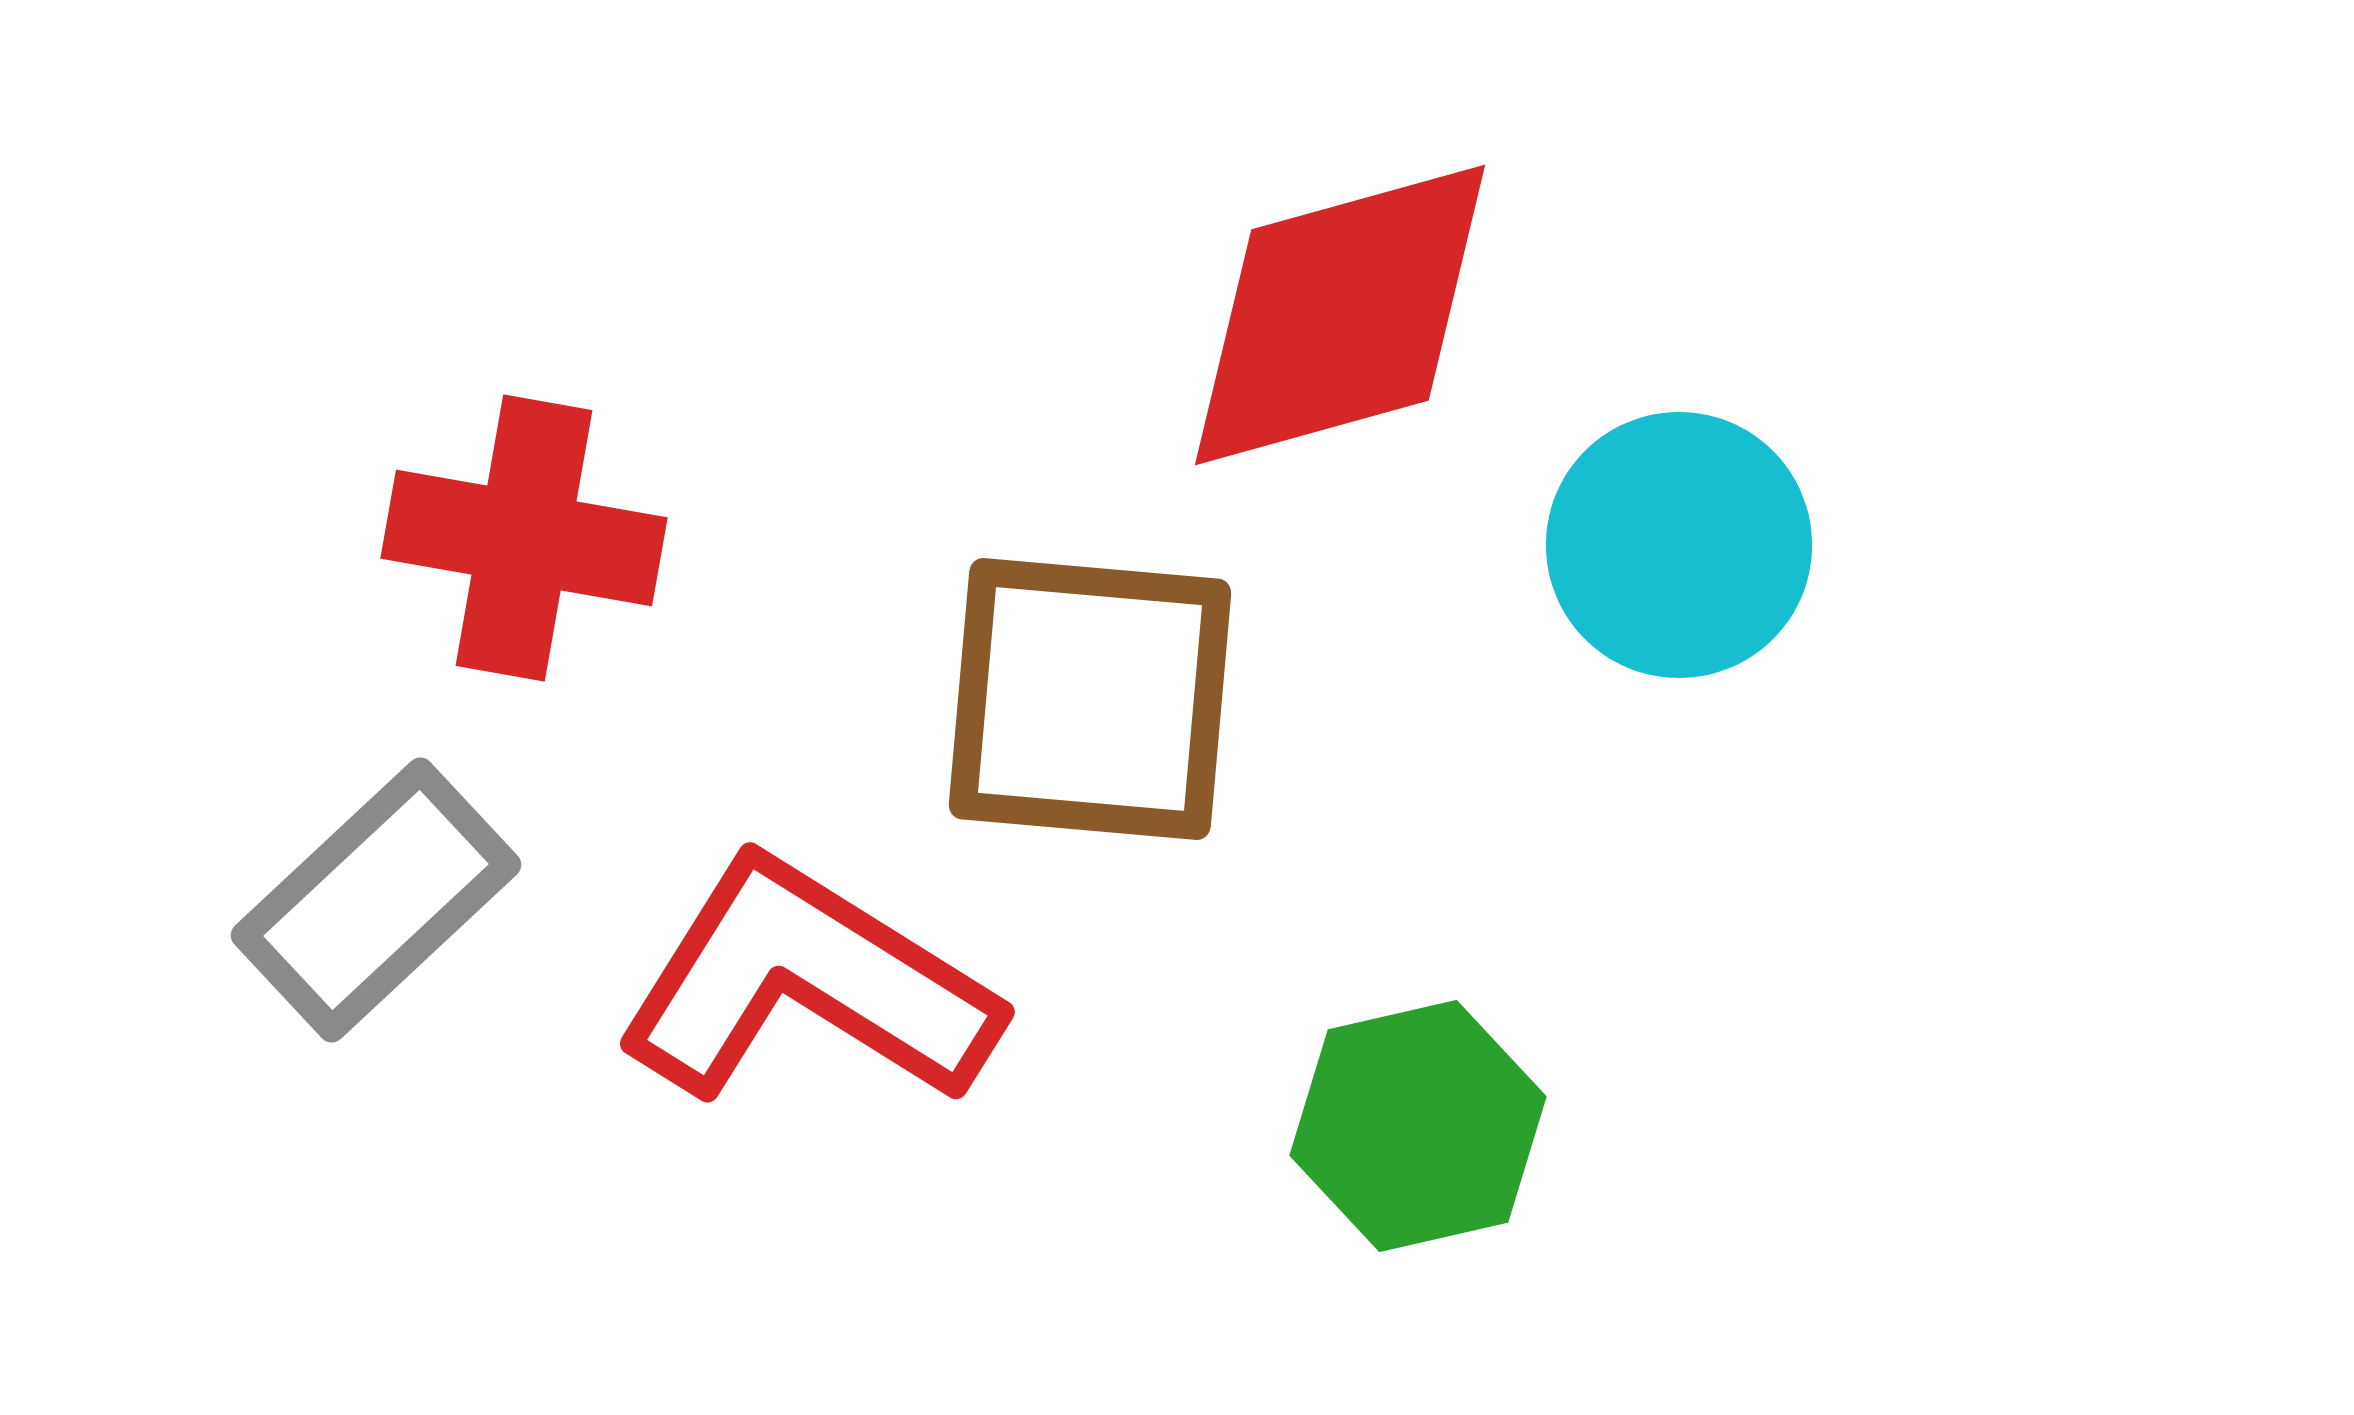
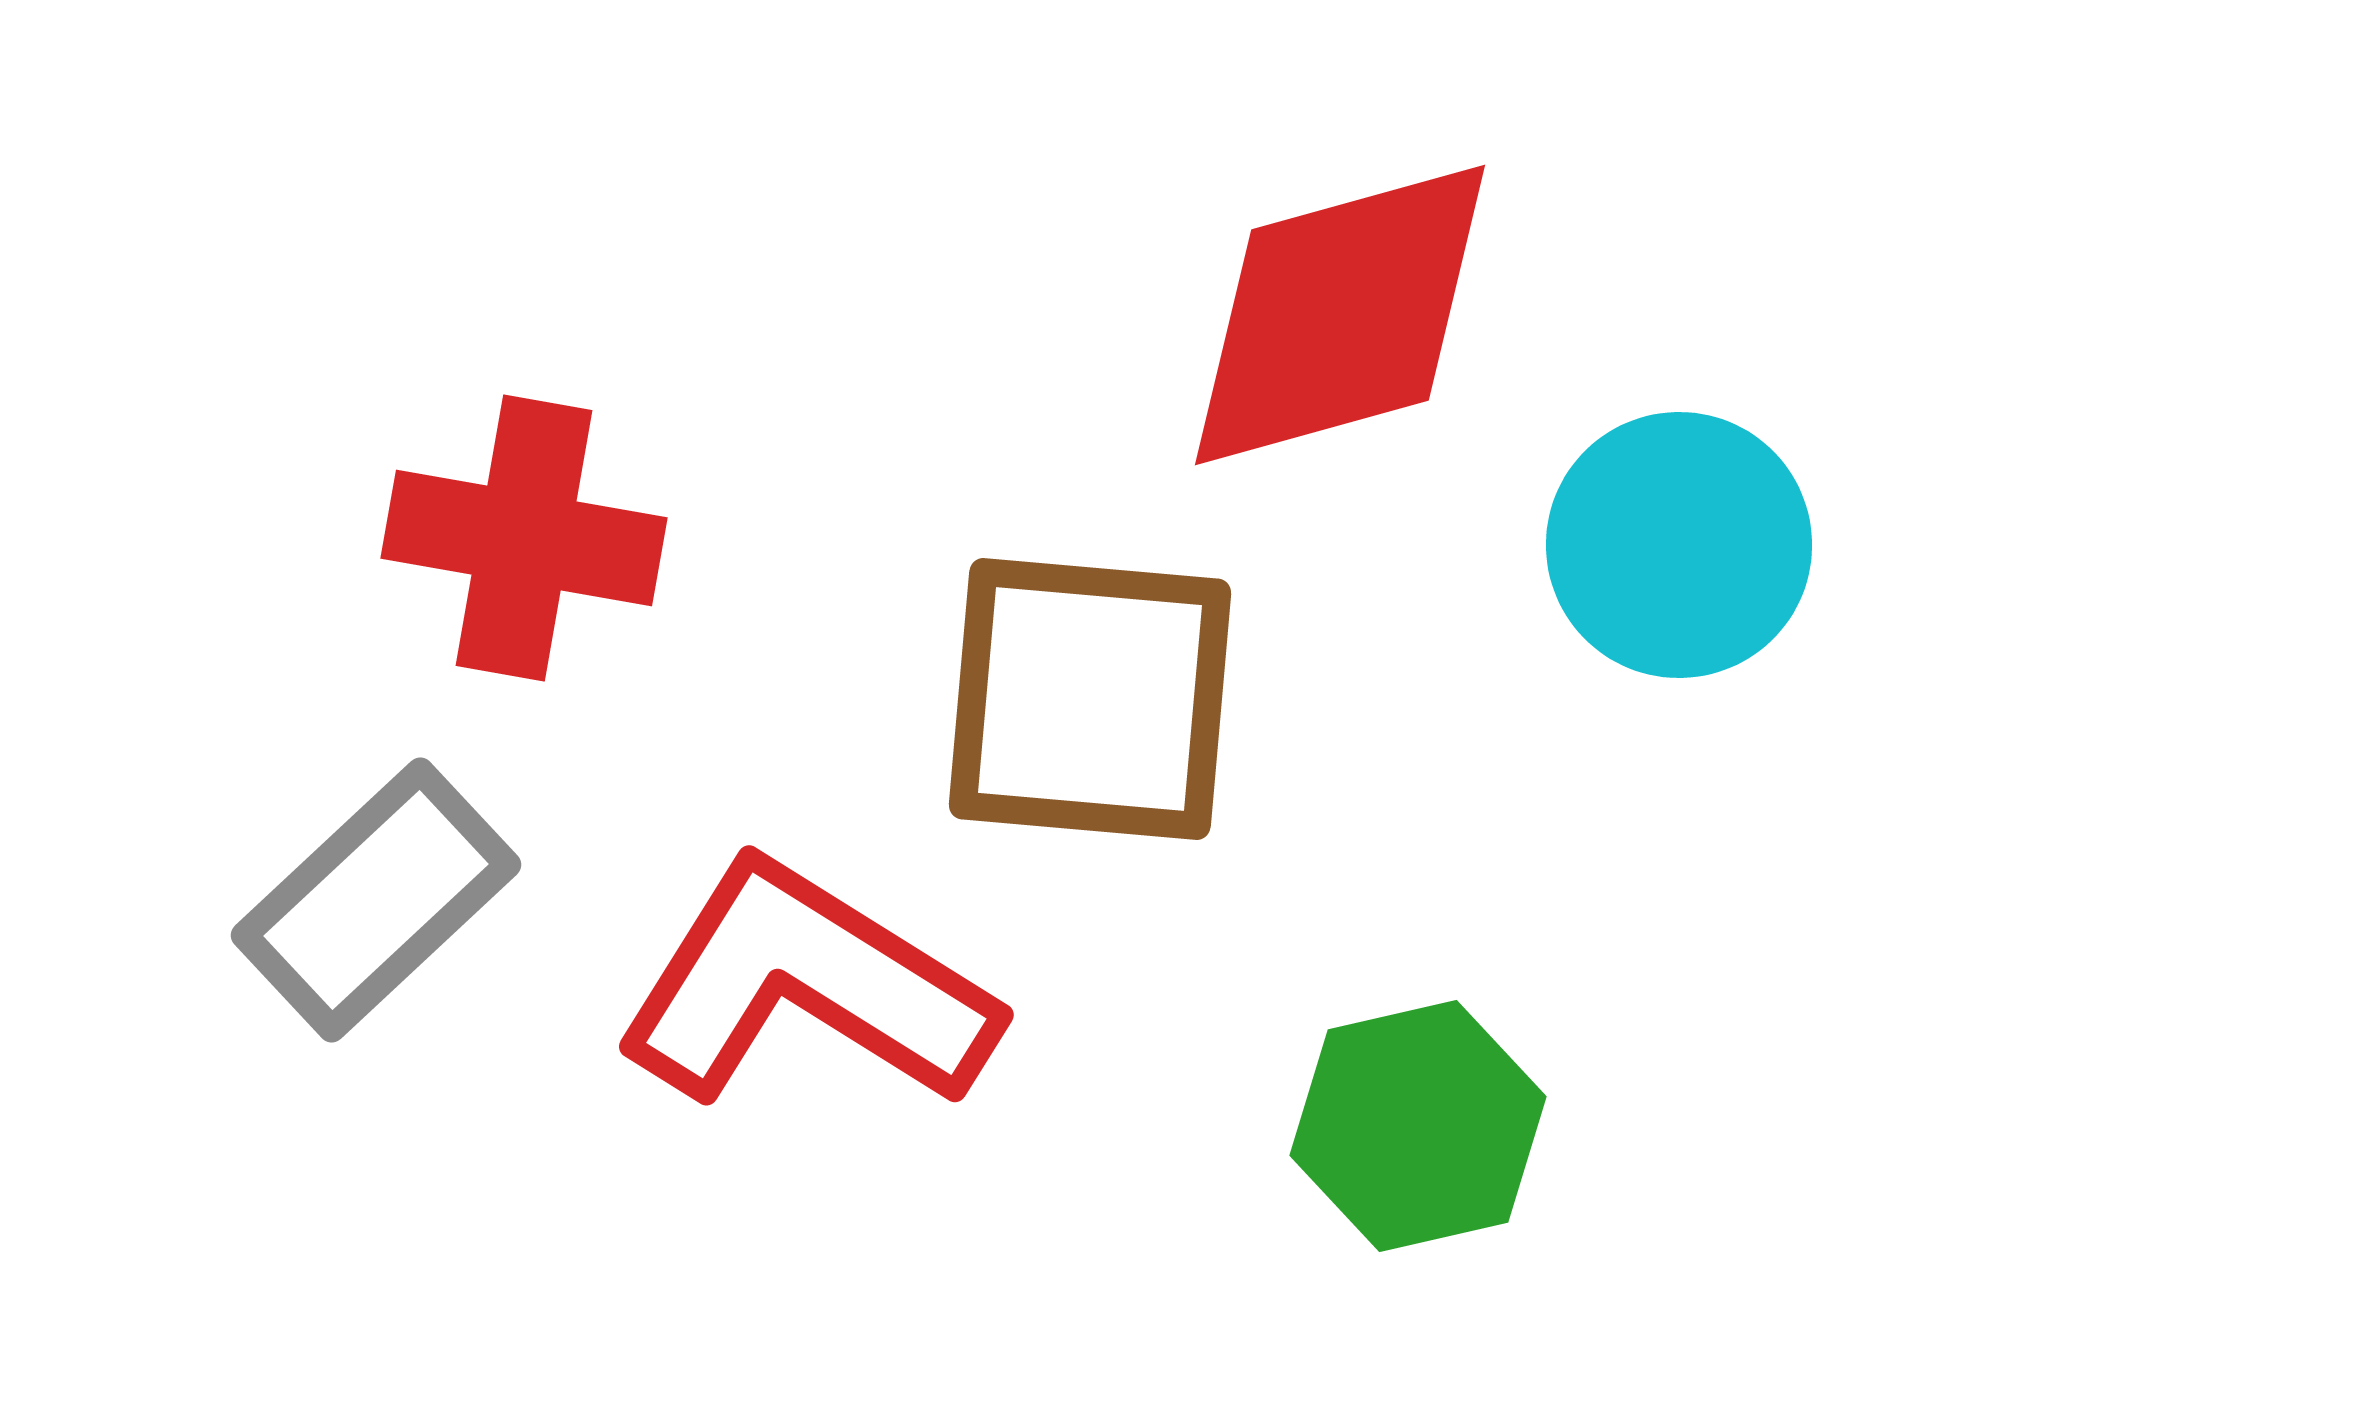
red L-shape: moved 1 px left, 3 px down
